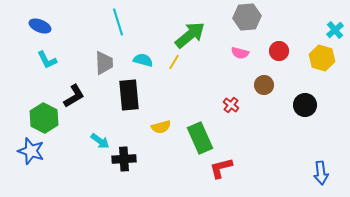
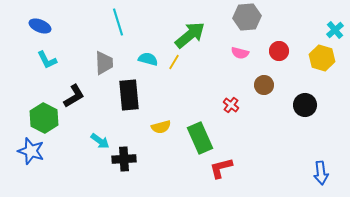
cyan semicircle: moved 5 px right, 1 px up
